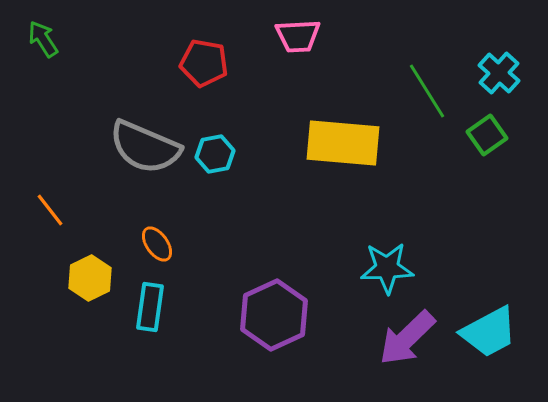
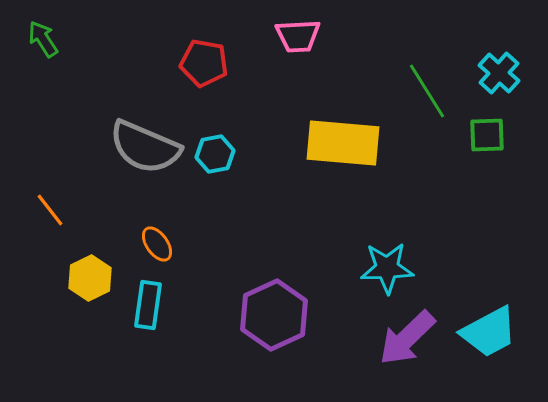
green square: rotated 33 degrees clockwise
cyan rectangle: moved 2 px left, 2 px up
